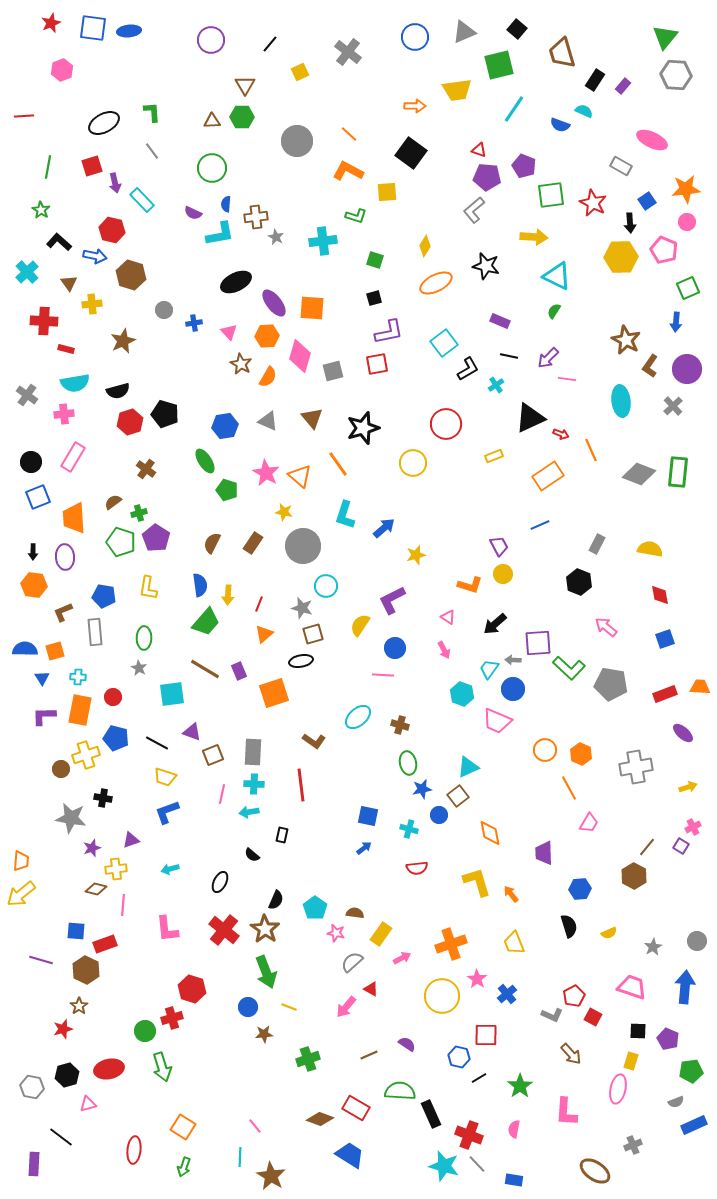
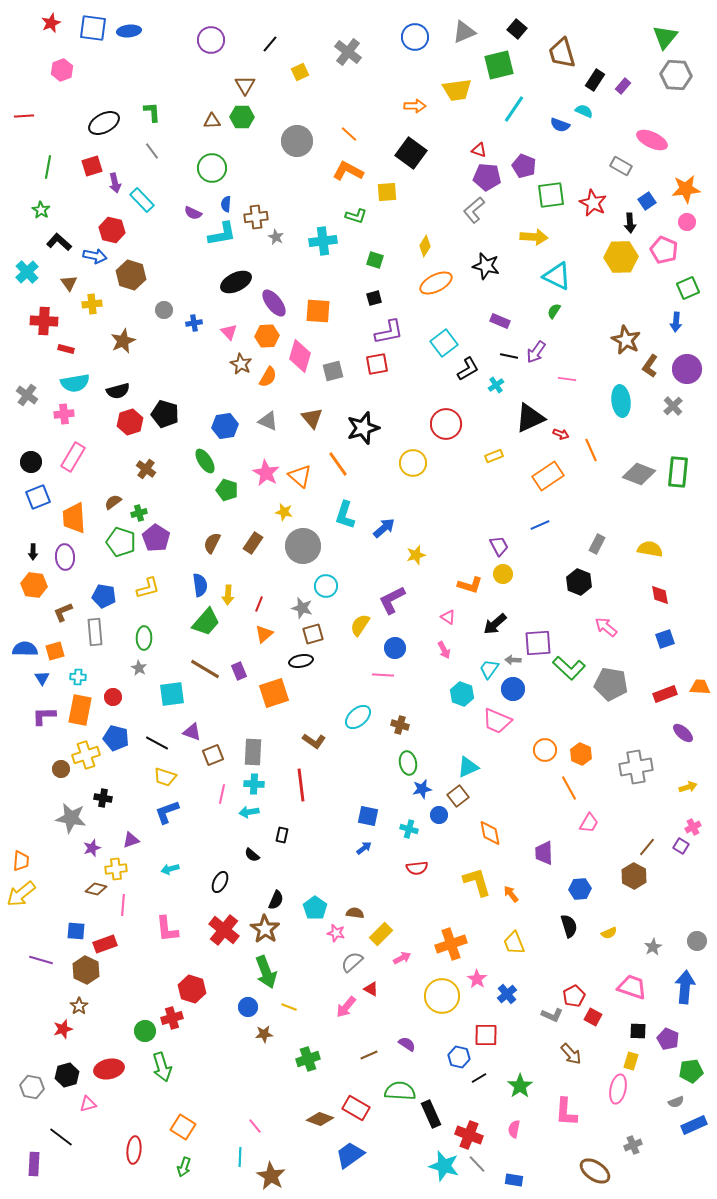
cyan L-shape at (220, 234): moved 2 px right
orange square at (312, 308): moved 6 px right, 3 px down
purple arrow at (548, 358): moved 12 px left, 6 px up; rotated 10 degrees counterclockwise
yellow L-shape at (148, 588): rotated 115 degrees counterclockwise
yellow rectangle at (381, 934): rotated 10 degrees clockwise
blue trapezoid at (350, 1155): rotated 68 degrees counterclockwise
